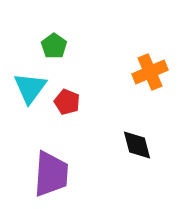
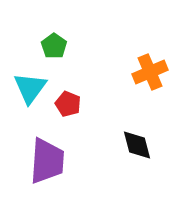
red pentagon: moved 1 px right, 2 px down
purple trapezoid: moved 4 px left, 13 px up
